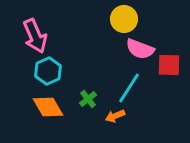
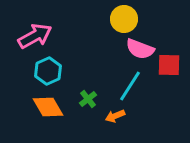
pink arrow: rotated 96 degrees counterclockwise
cyan line: moved 1 px right, 2 px up
